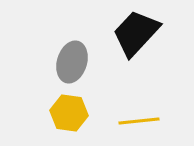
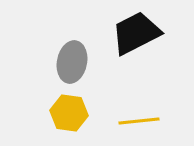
black trapezoid: rotated 20 degrees clockwise
gray ellipse: rotated 6 degrees counterclockwise
